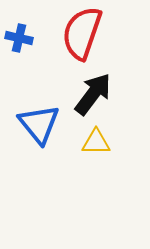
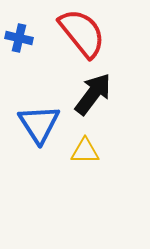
red semicircle: rotated 122 degrees clockwise
blue triangle: rotated 6 degrees clockwise
yellow triangle: moved 11 px left, 9 px down
